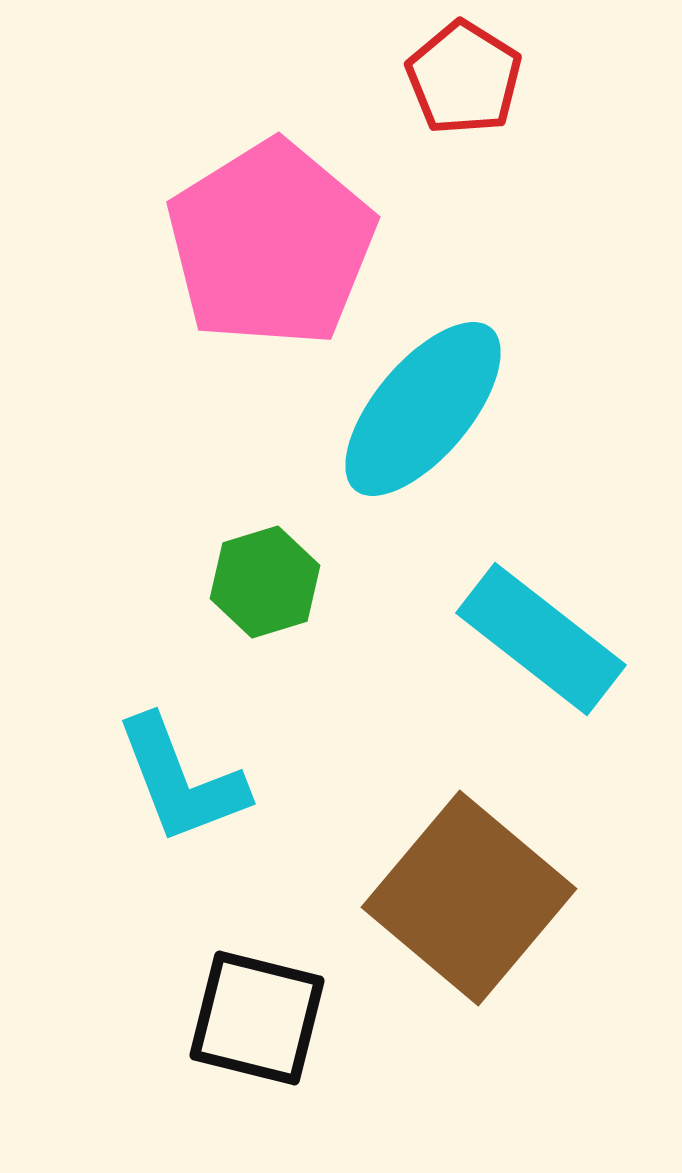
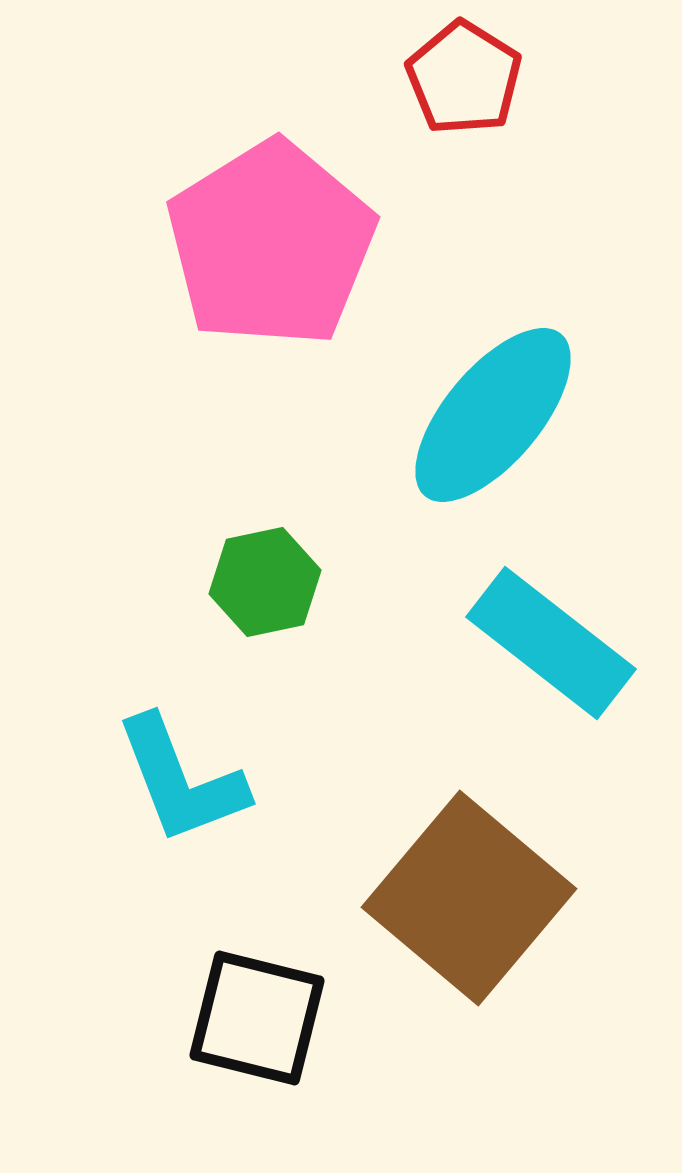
cyan ellipse: moved 70 px right, 6 px down
green hexagon: rotated 5 degrees clockwise
cyan rectangle: moved 10 px right, 4 px down
